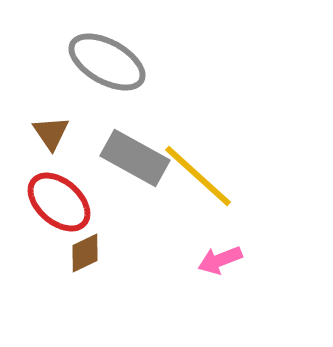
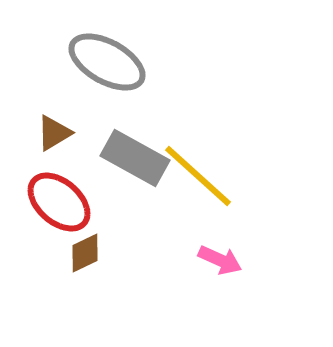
brown triangle: moved 3 px right; rotated 33 degrees clockwise
pink arrow: rotated 135 degrees counterclockwise
